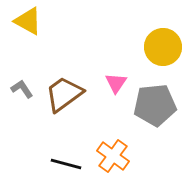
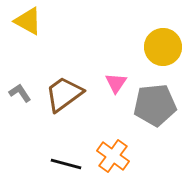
gray L-shape: moved 2 px left, 4 px down
